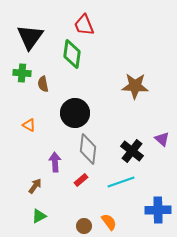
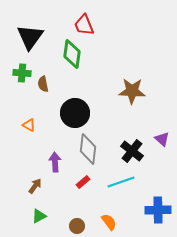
brown star: moved 3 px left, 5 px down
red rectangle: moved 2 px right, 2 px down
brown circle: moved 7 px left
